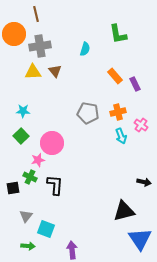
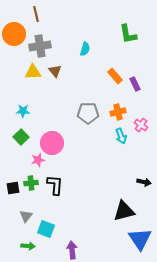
green L-shape: moved 10 px right
gray pentagon: rotated 10 degrees counterclockwise
green square: moved 1 px down
green cross: moved 1 px right, 6 px down; rotated 32 degrees counterclockwise
